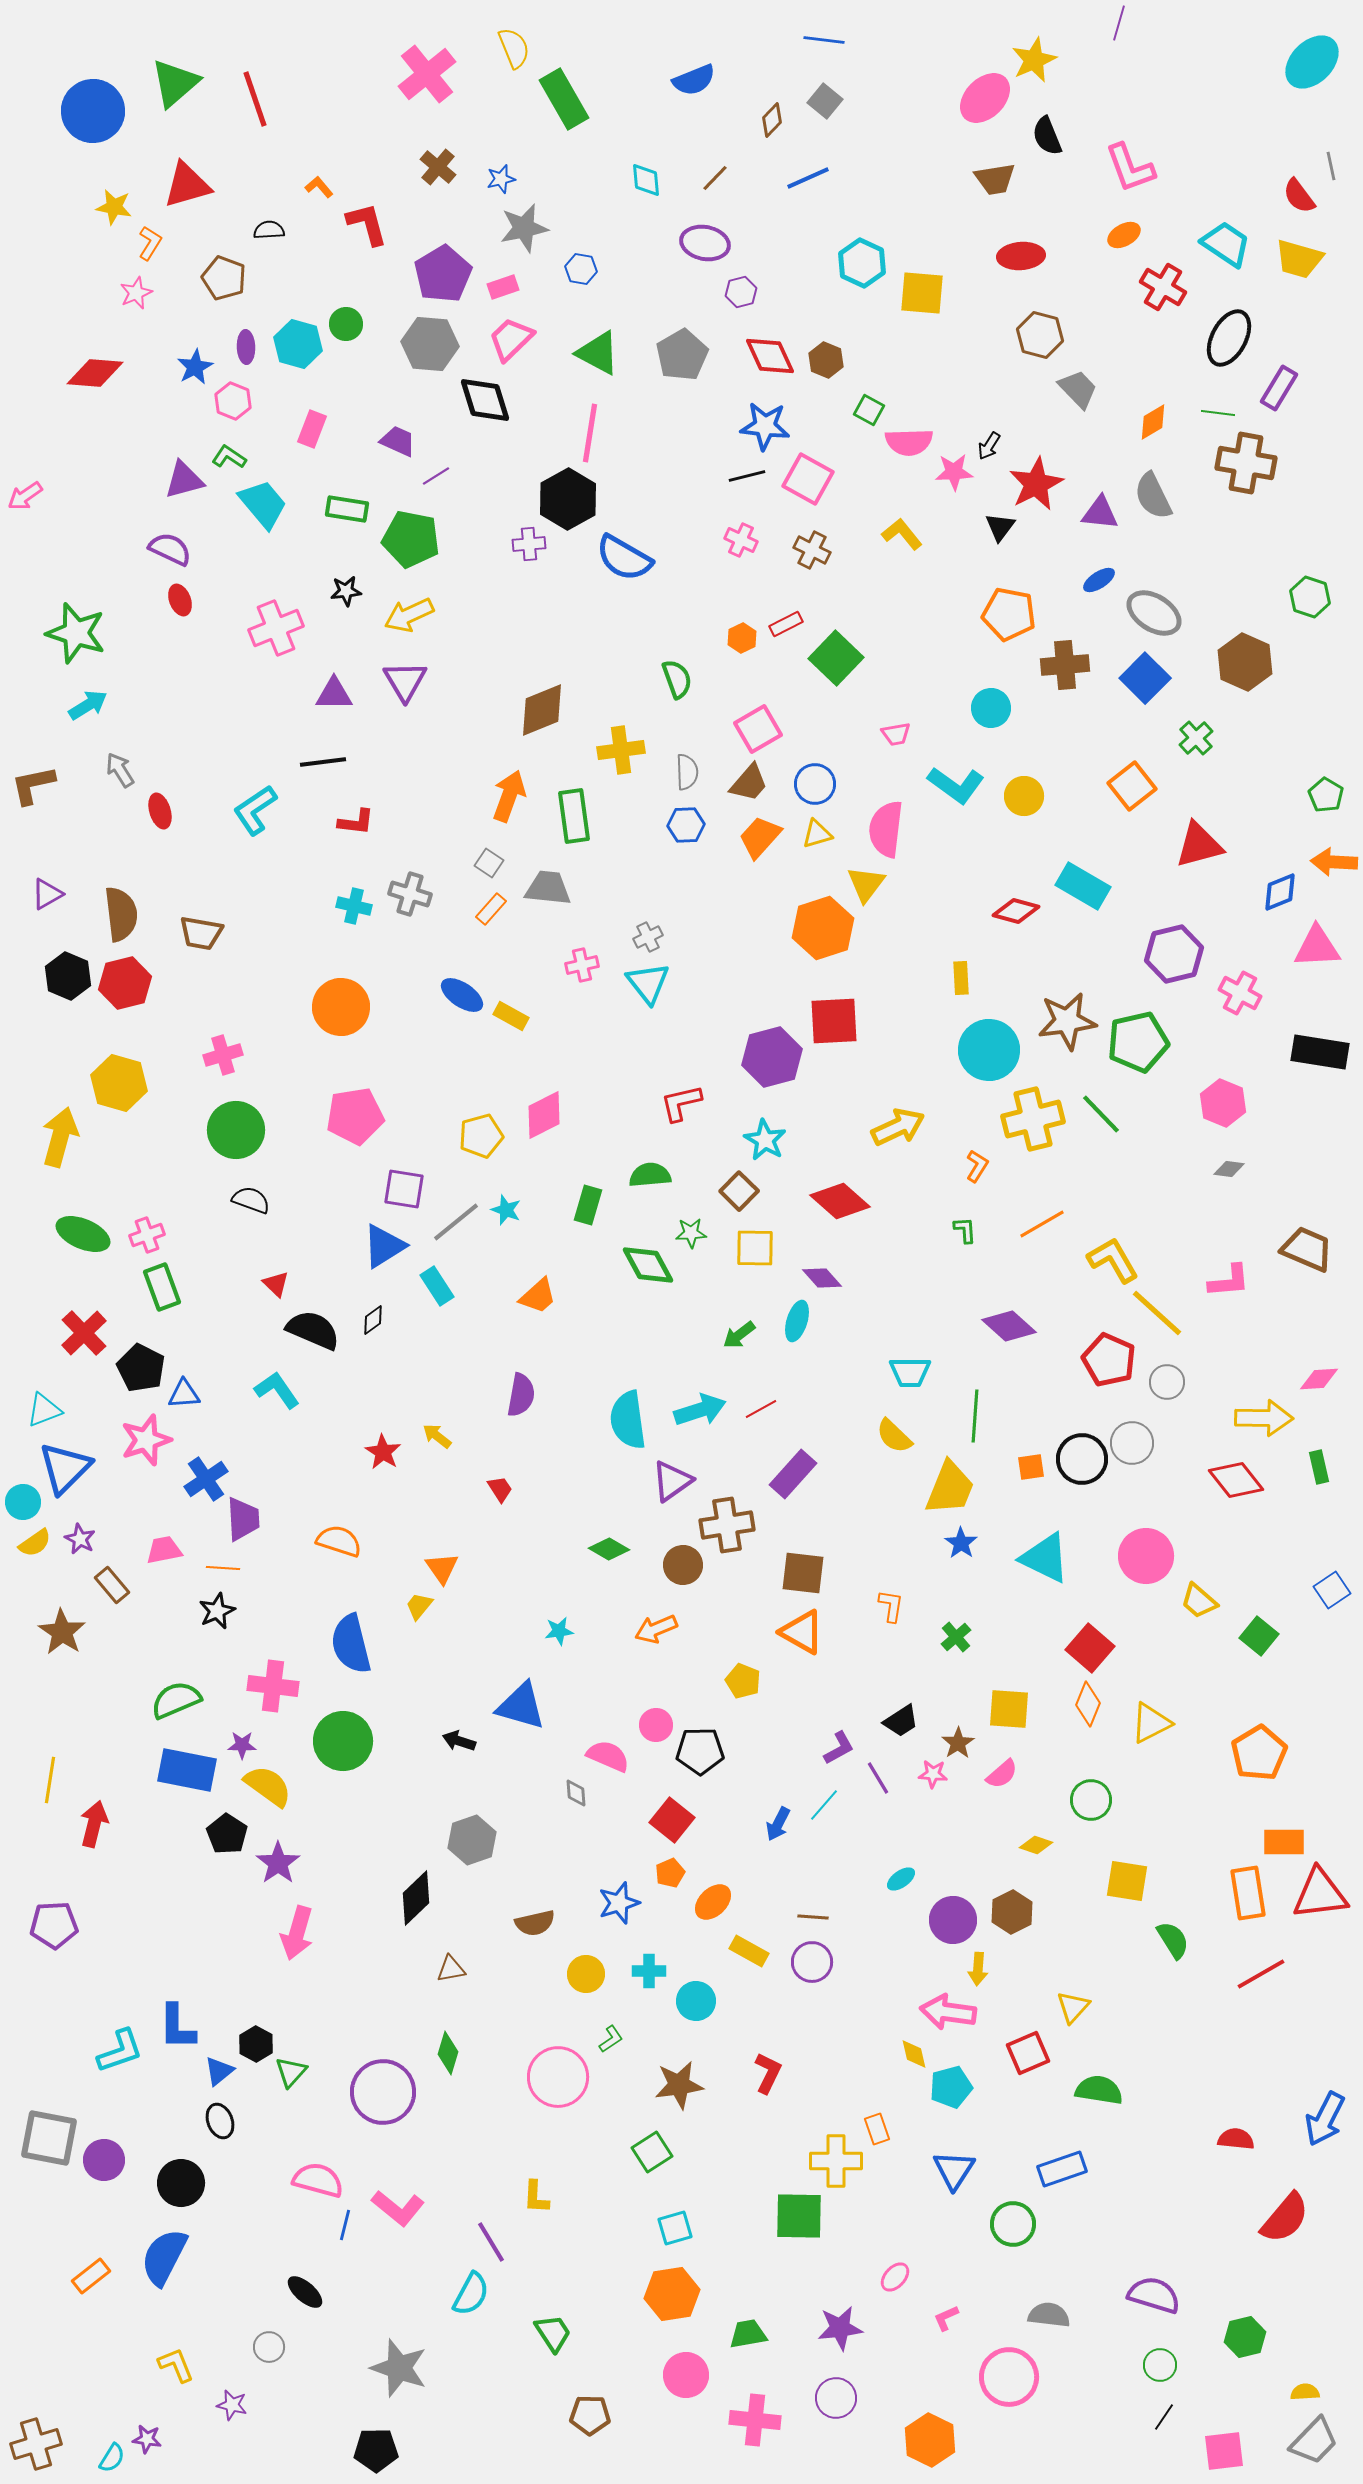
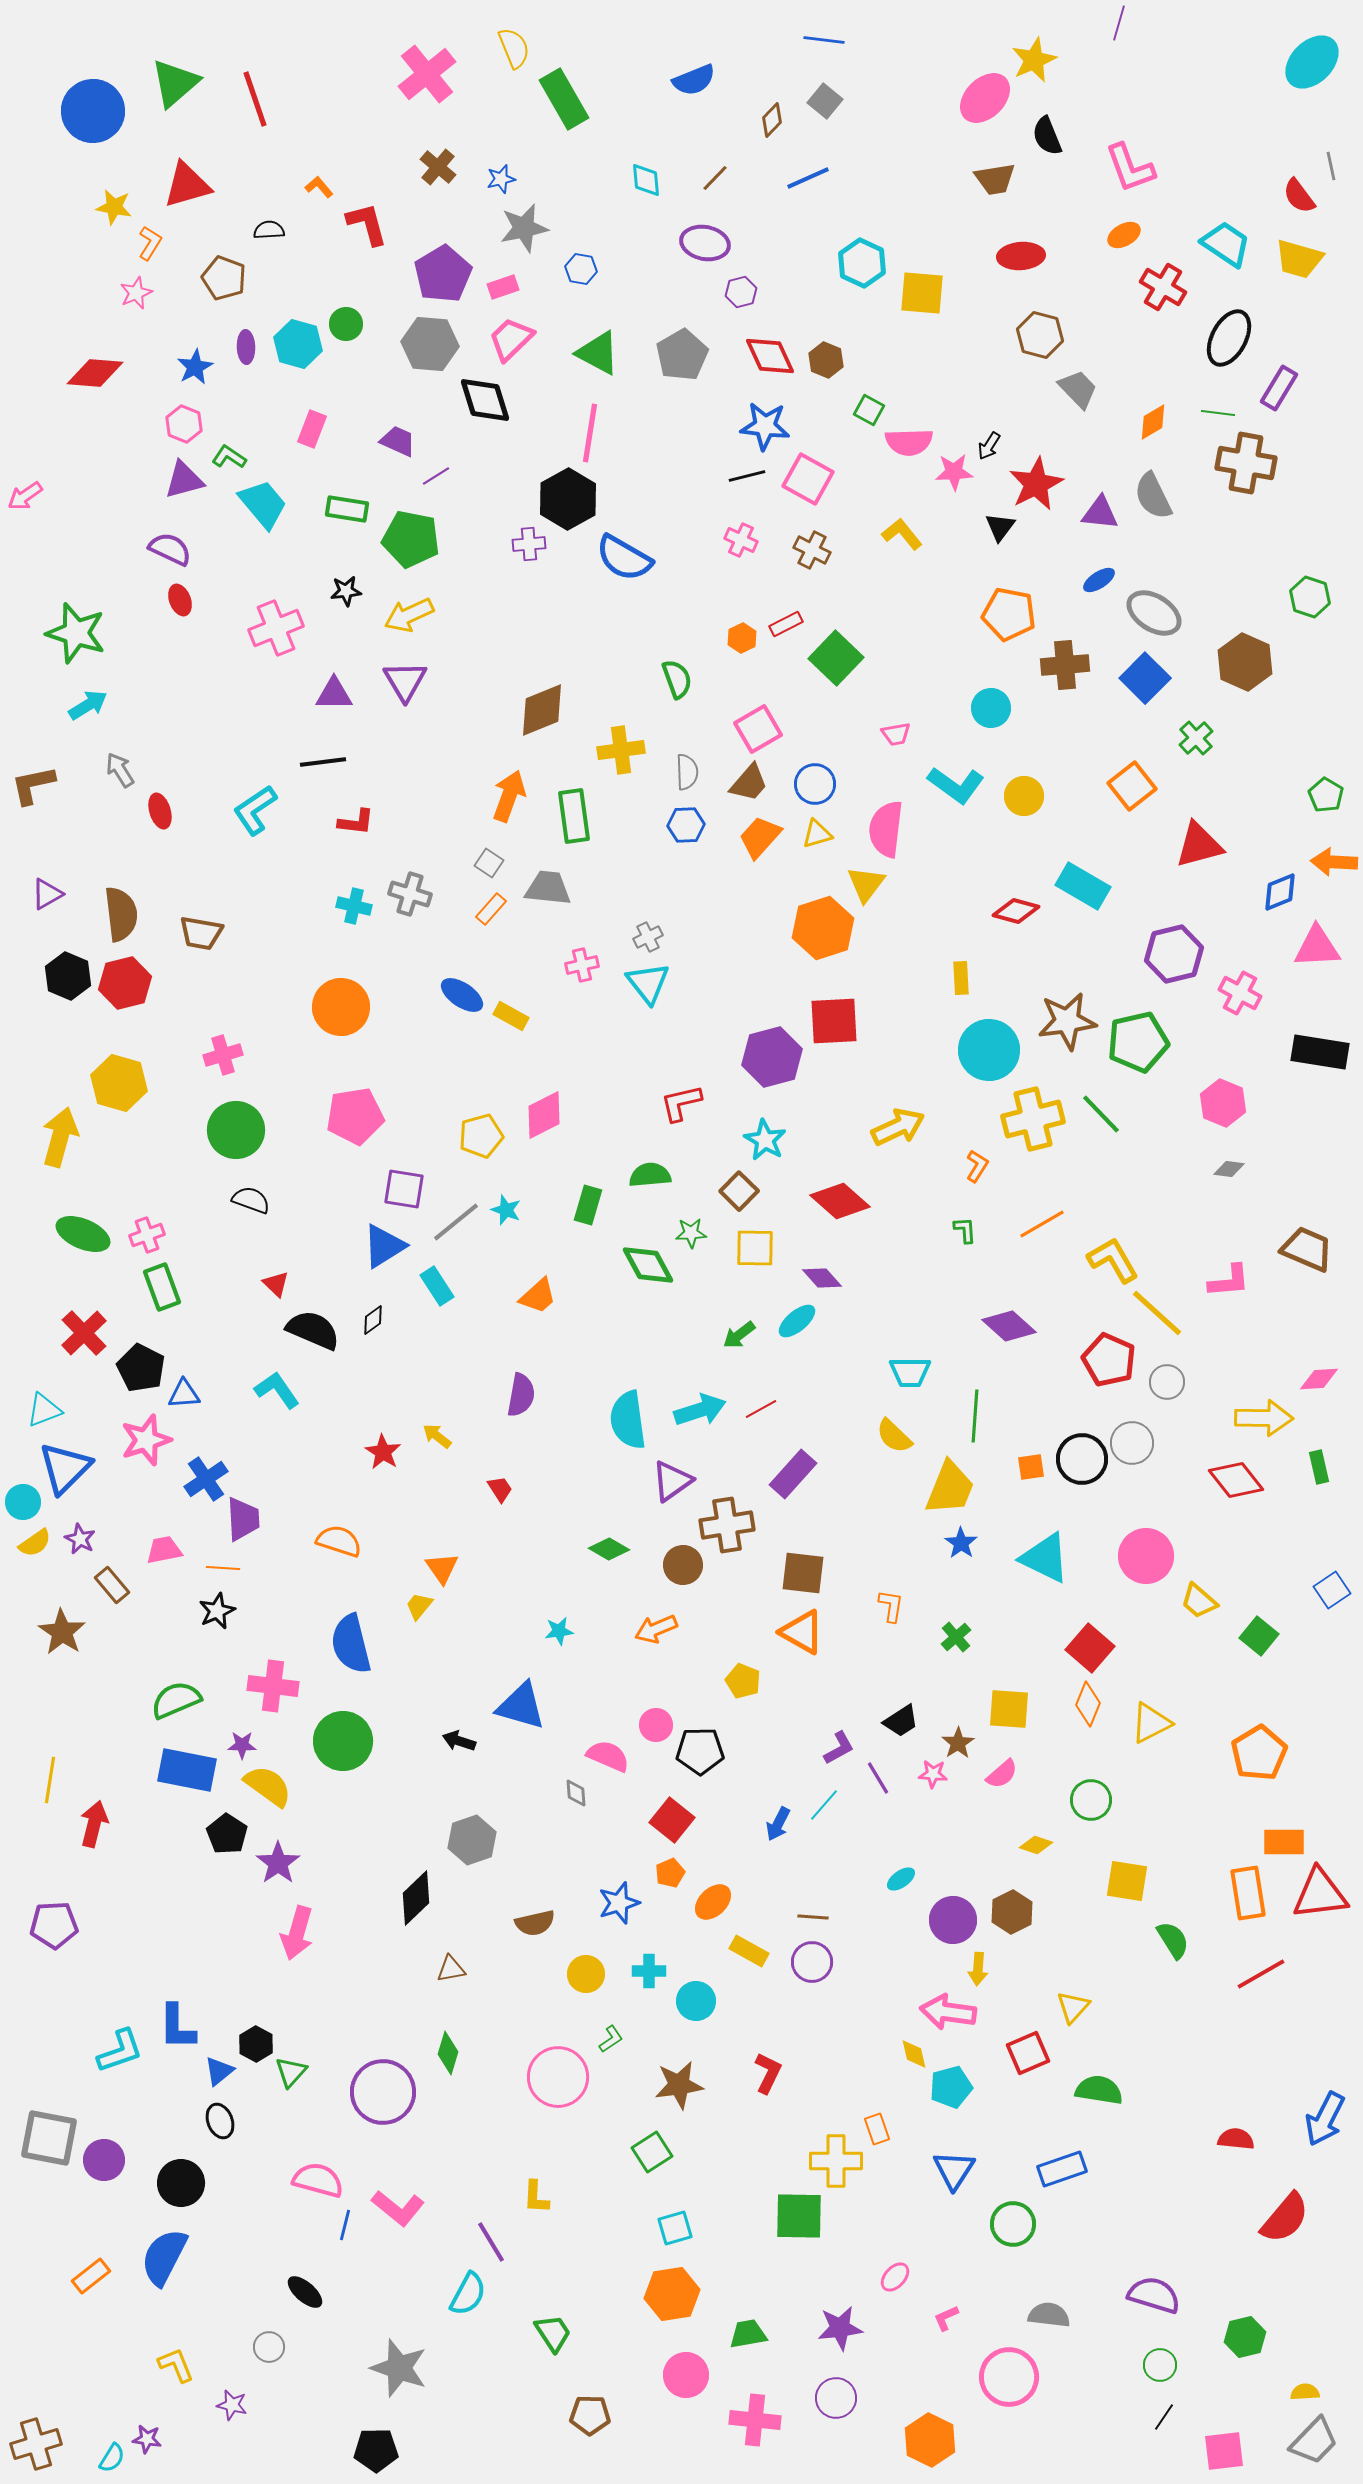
pink hexagon at (233, 401): moved 49 px left, 23 px down
cyan ellipse at (797, 1321): rotated 33 degrees clockwise
cyan semicircle at (471, 2294): moved 3 px left
